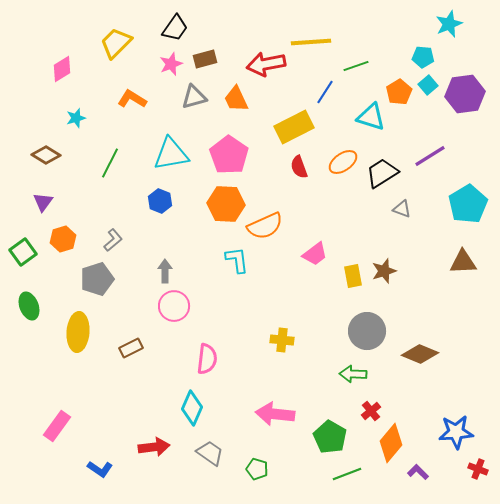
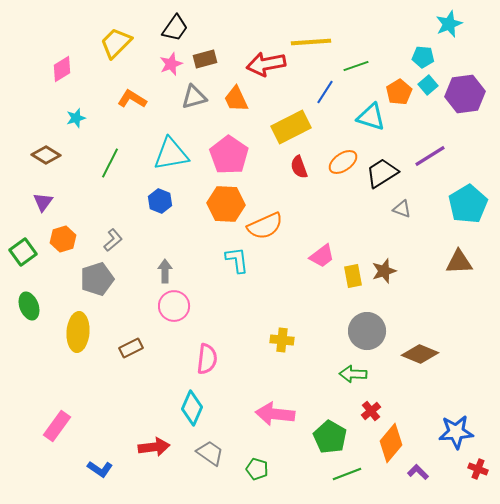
yellow rectangle at (294, 127): moved 3 px left
pink trapezoid at (315, 254): moved 7 px right, 2 px down
brown triangle at (463, 262): moved 4 px left
